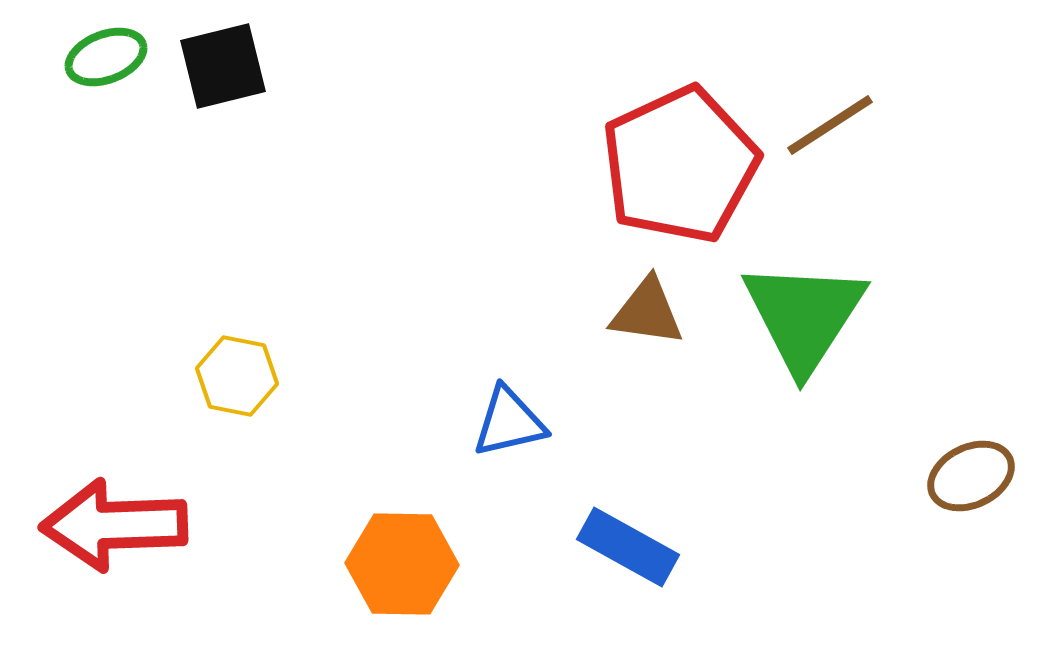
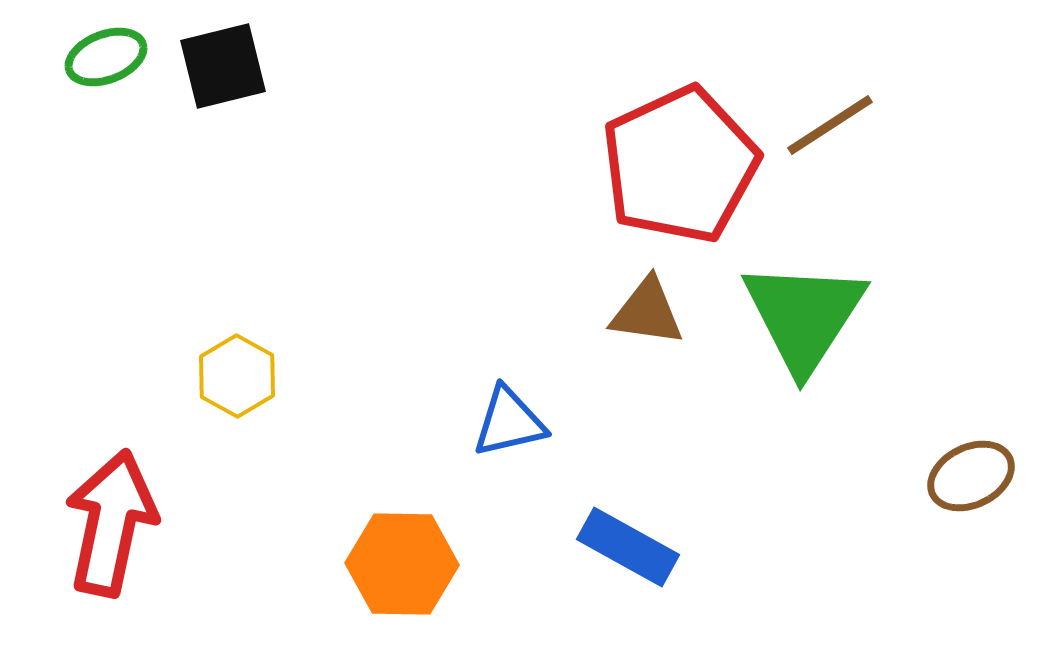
yellow hexagon: rotated 18 degrees clockwise
red arrow: moved 3 px left, 2 px up; rotated 104 degrees clockwise
